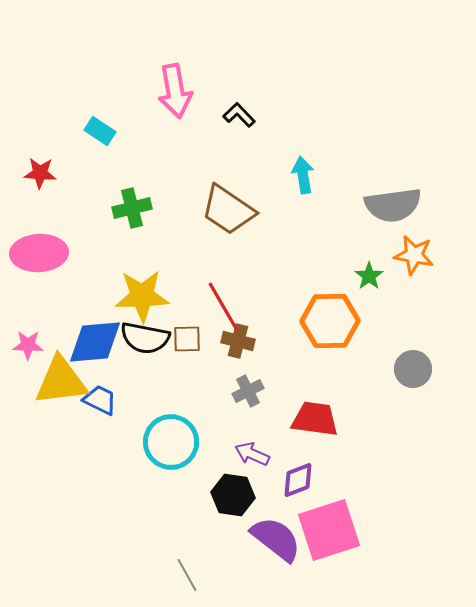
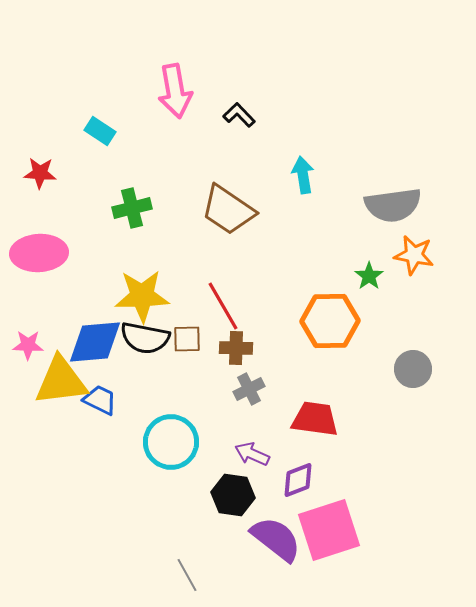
brown cross: moved 2 px left, 7 px down; rotated 12 degrees counterclockwise
gray cross: moved 1 px right, 2 px up
